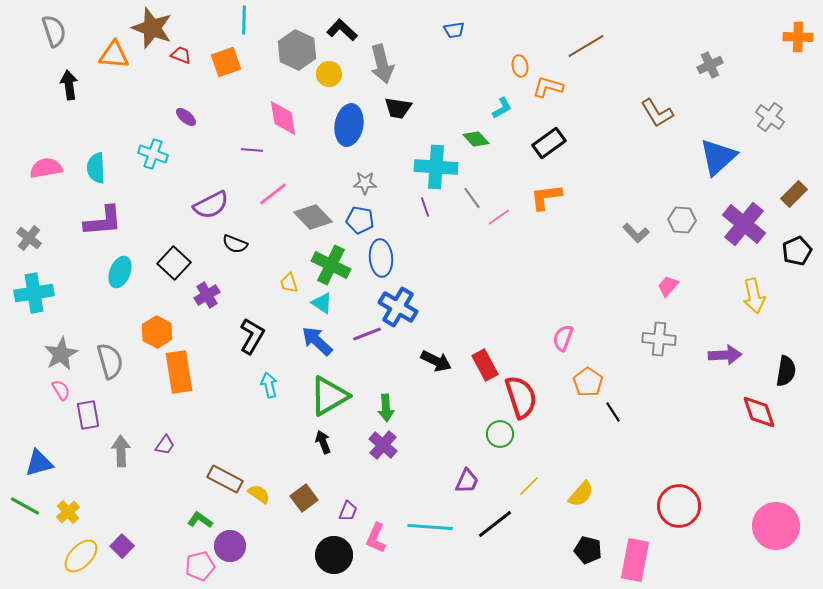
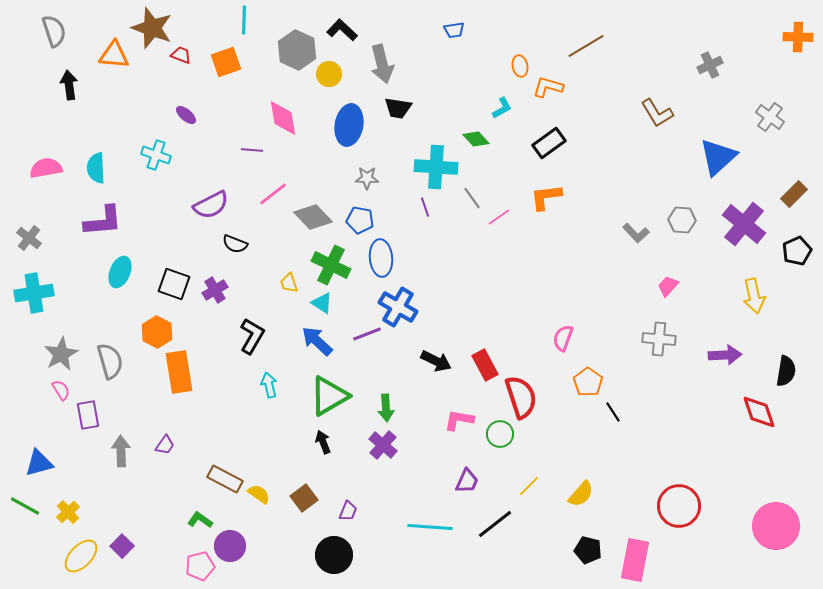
purple ellipse at (186, 117): moved 2 px up
cyan cross at (153, 154): moved 3 px right, 1 px down
gray star at (365, 183): moved 2 px right, 5 px up
black square at (174, 263): moved 21 px down; rotated 24 degrees counterclockwise
purple cross at (207, 295): moved 8 px right, 5 px up
pink L-shape at (376, 538): moved 83 px right, 118 px up; rotated 76 degrees clockwise
